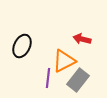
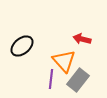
black ellipse: rotated 25 degrees clockwise
orange triangle: rotated 45 degrees counterclockwise
purple line: moved 3 px right, 1 px down
